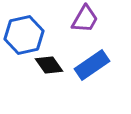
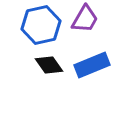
blue hexagon: moved 17 px right, 10 px up
blue rectangle: rotated 12 degrees clockwise
